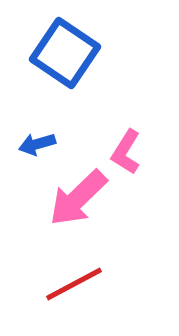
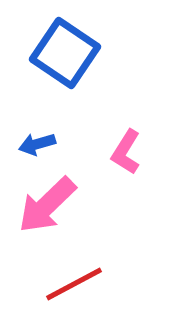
pink arrow: moved 31 px left, 7 px down
